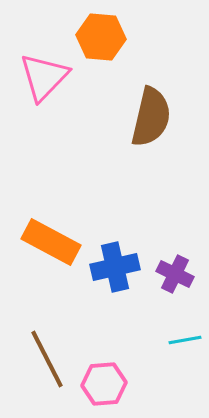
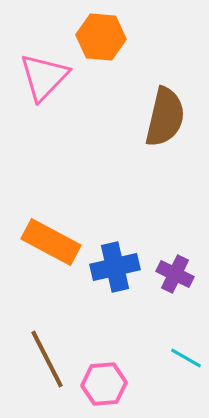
brown semicircle: moved 14 px right
cyan line: moved 1 px right, 18 px down; rotated 40 degrees clockwise
